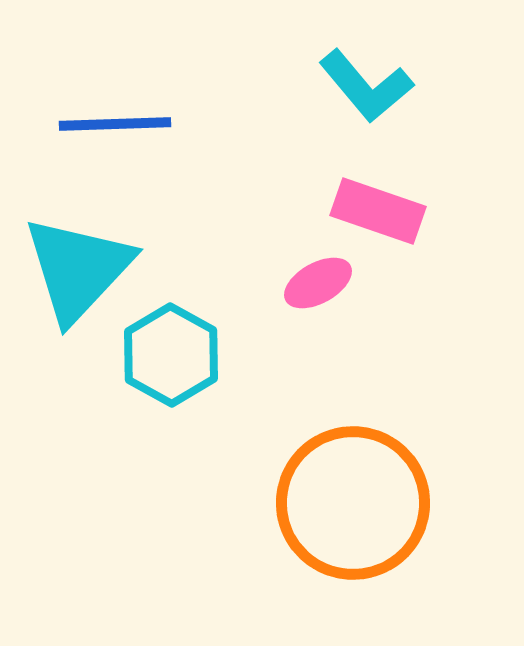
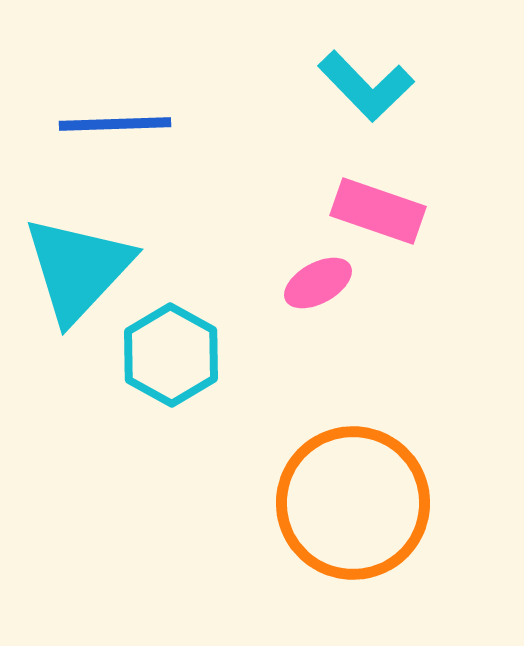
cyan L-shape: rotated 4 degrees counterclockwise
